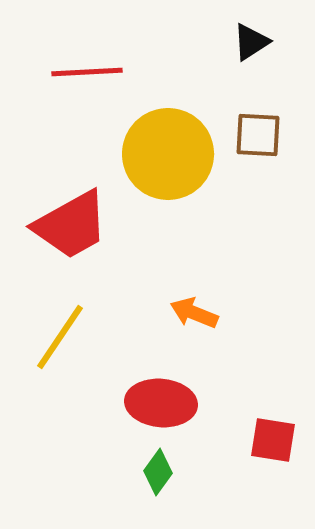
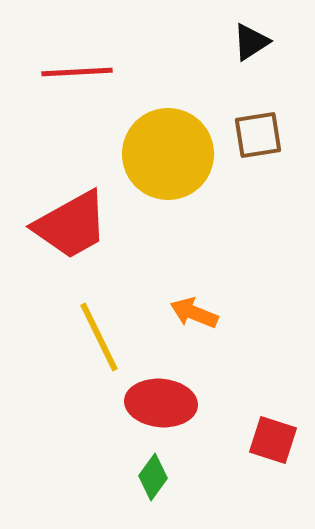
red line: moved 10 px left
brown square: rotated 12 degrees counterclockwise
yellow line: moved 39 px right; rotated 60 degrees counterclockwise
red square: rotated 9 degrees clockwise
green diamond: moved 5 px left, 5 px down
